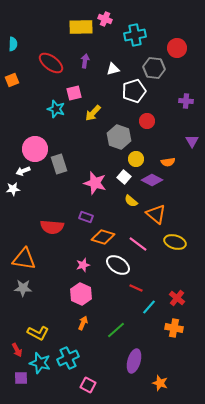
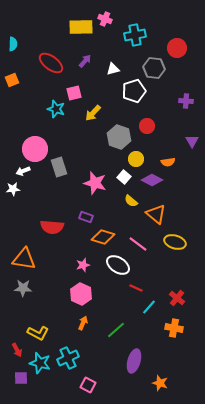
purple arrow at (85, 61): rotated 32 degrees clockwise
red circle at (147, 121): moved 5 px down
gray rectangle at (59, 164): moved 3 px down
